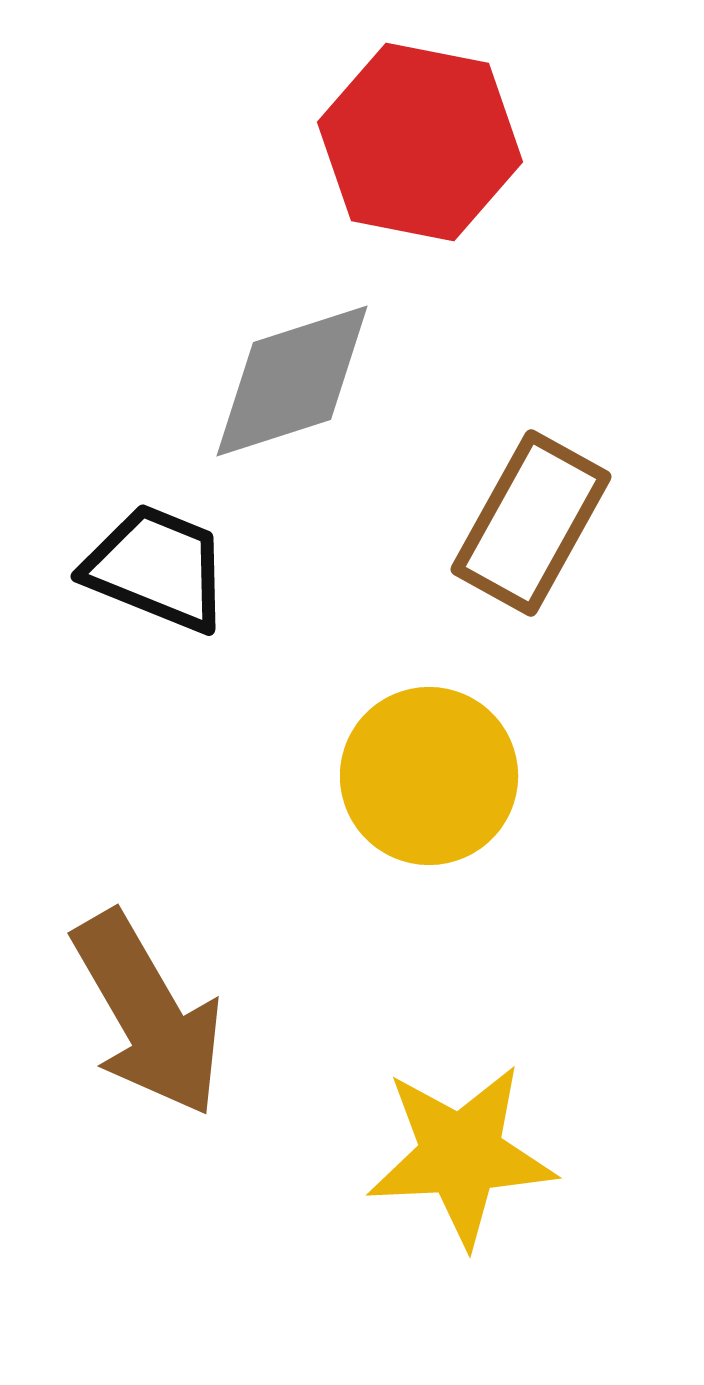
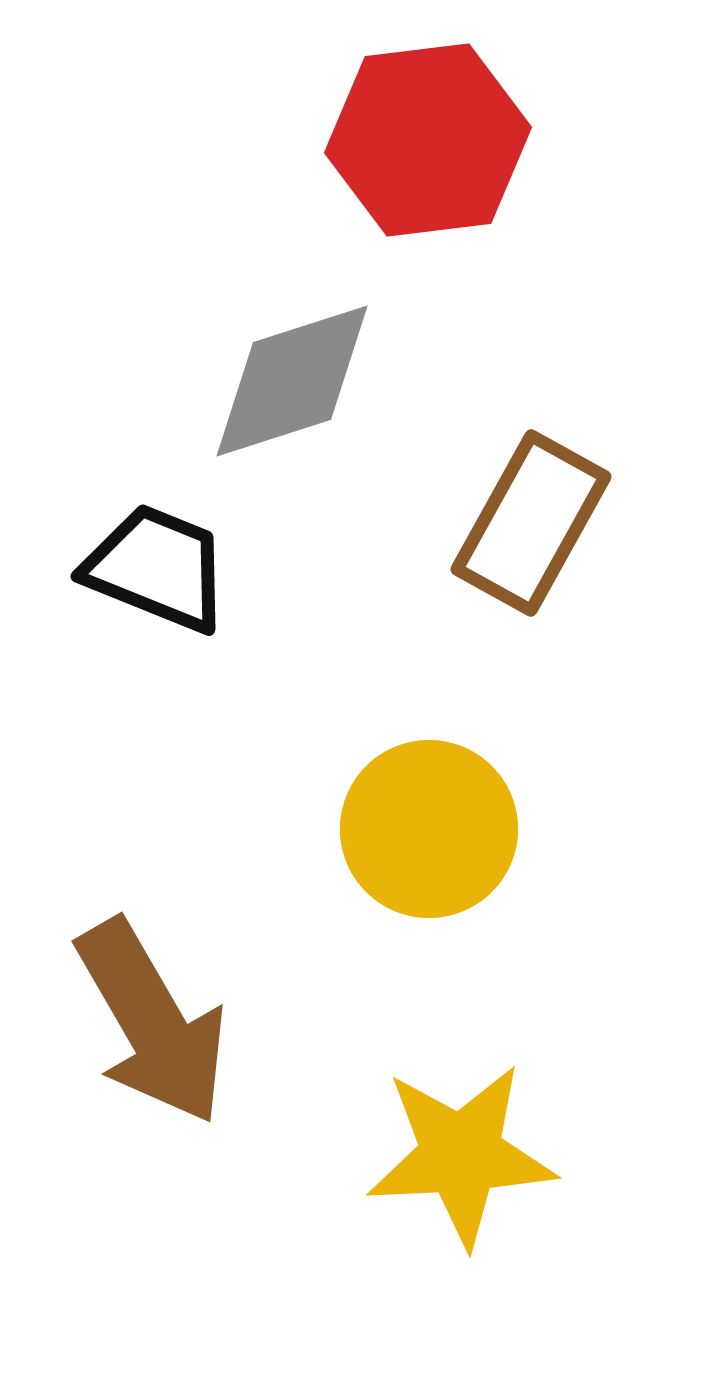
red hexagon: moved 8 px right, 2 px up; rotated 18 degrees counterclockwise
yellow circle: moved 53 px down
brown arrow: moved 4 px right, 8 px down
